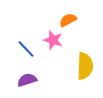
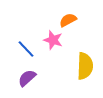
purple semicircle: moved 2 px up; rotated 24 degrees counterclockwise
